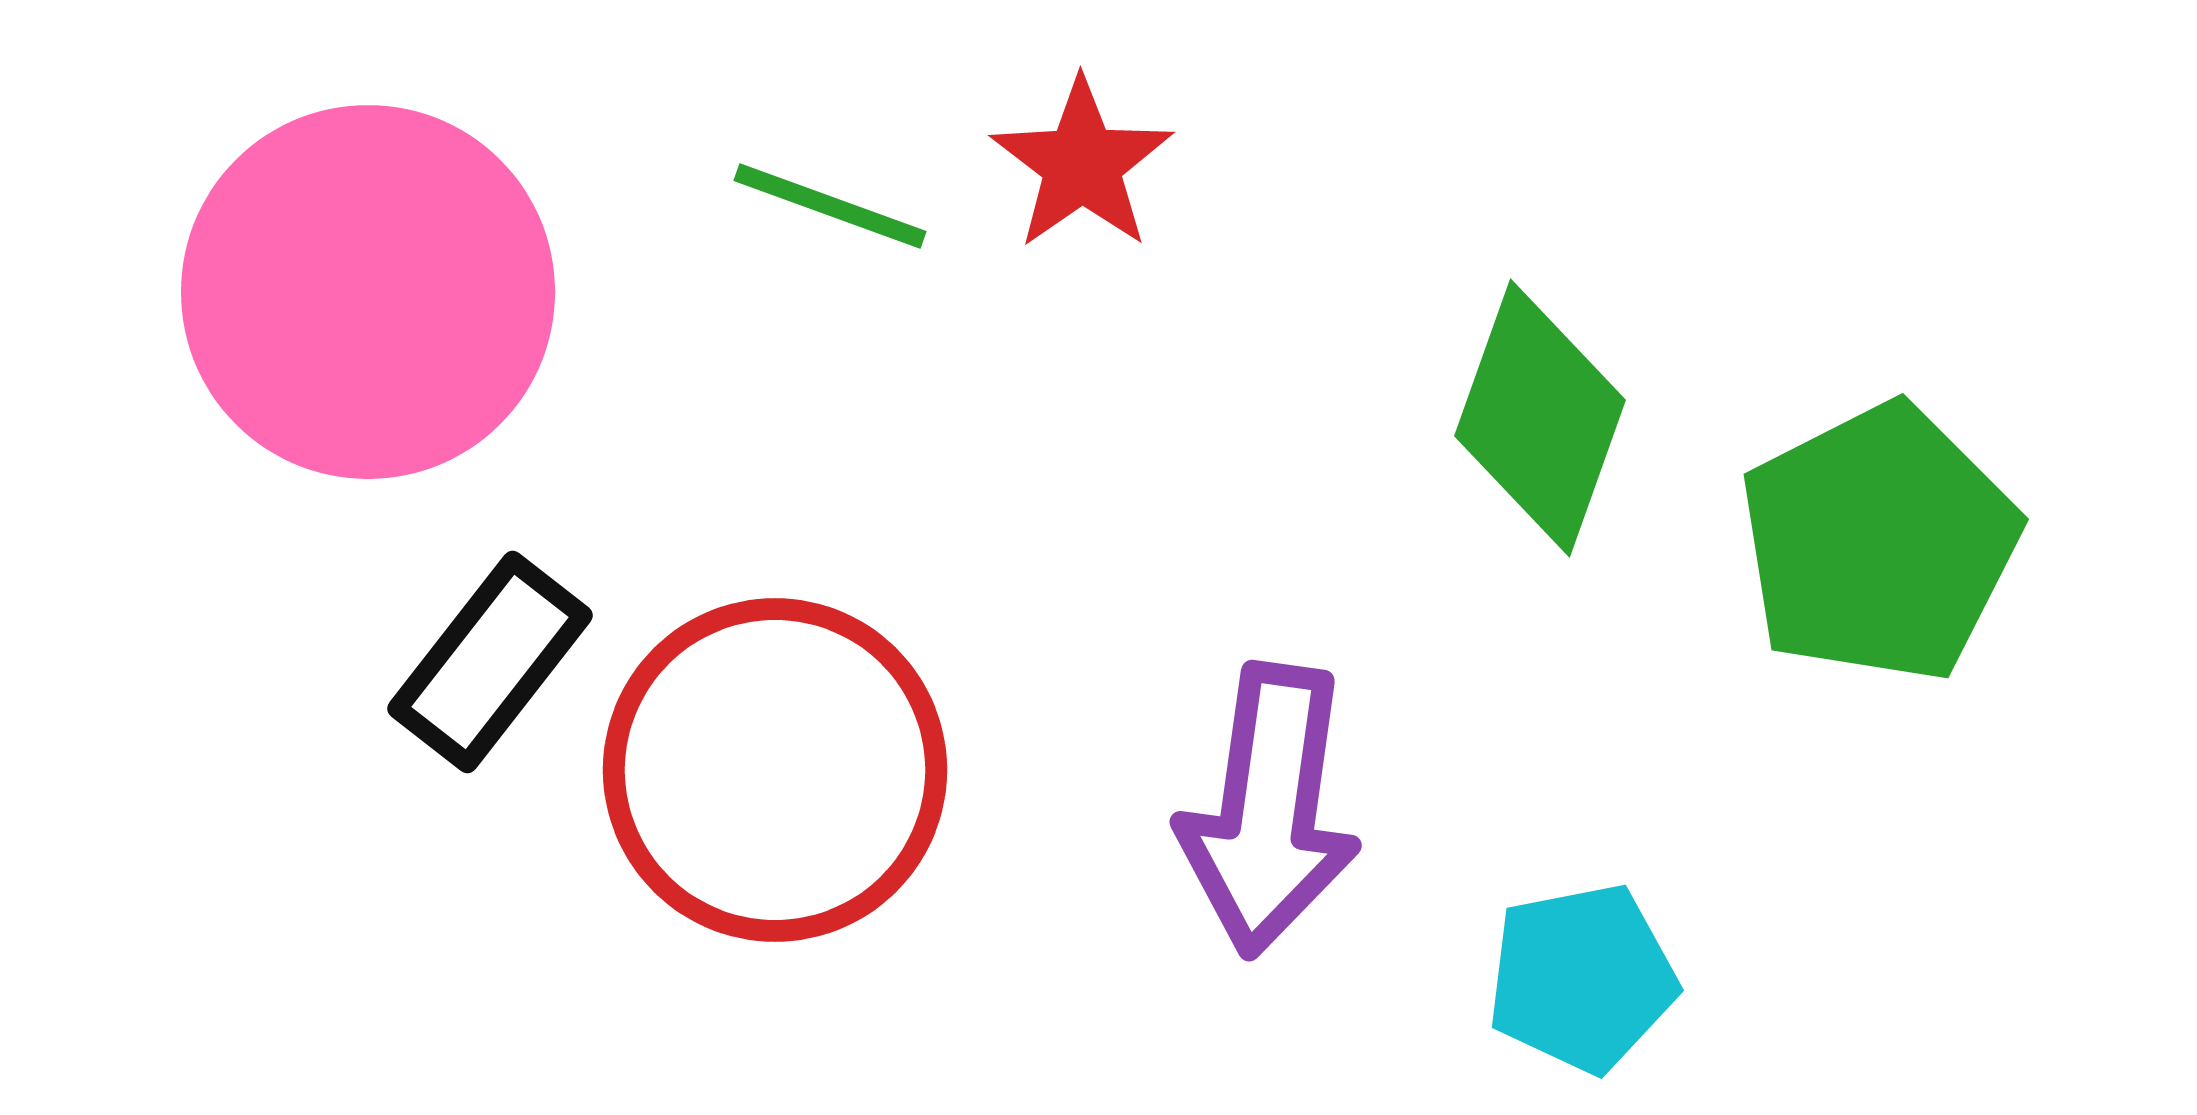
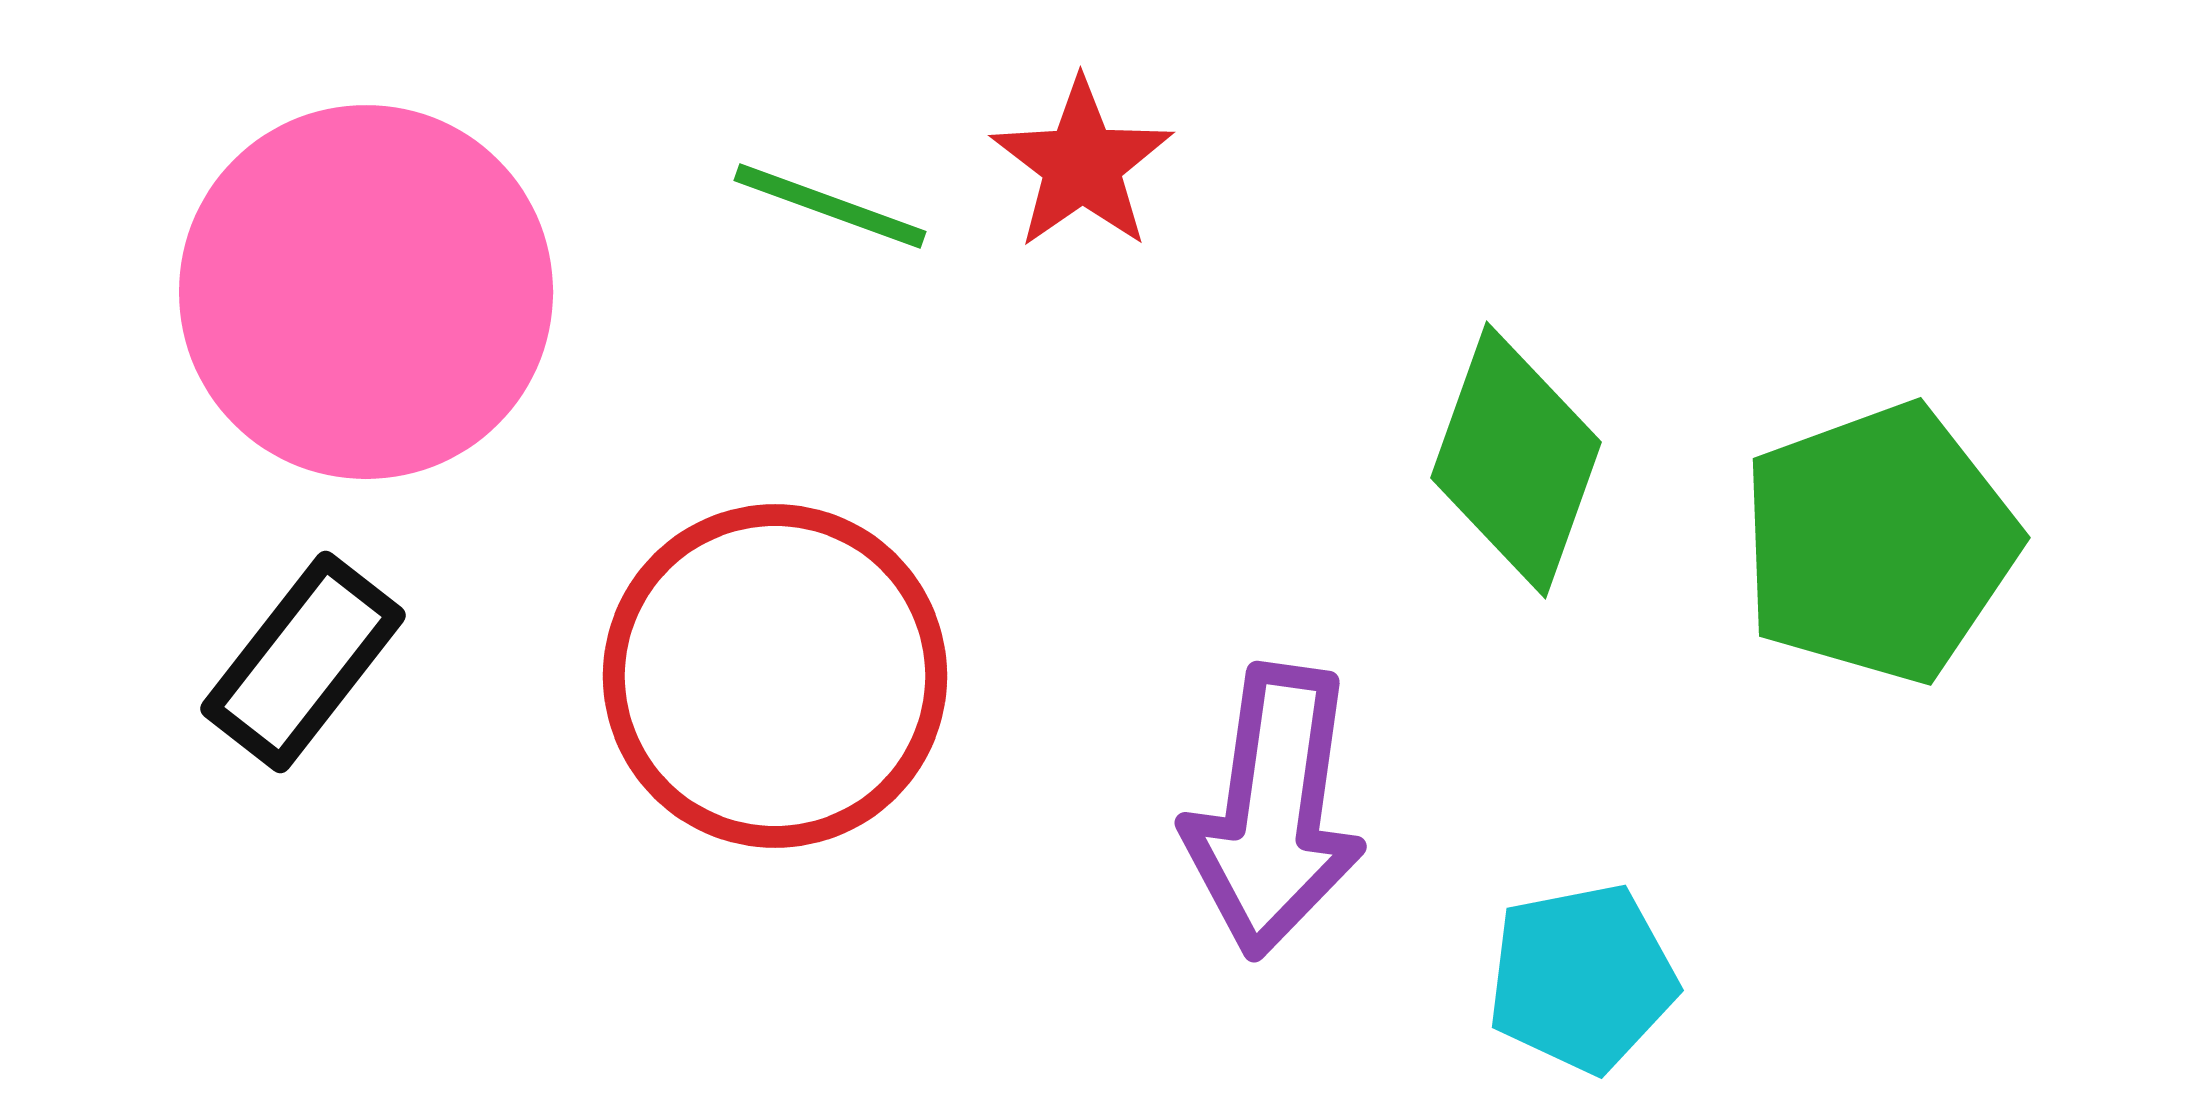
pink circle: moved 2 px left
green diamond: moved 24 px left, 42 px down
green pentagon: rotated 7 degrees clockwise
black rectangle: moved 187 px left
red circle: moved 94 px up
purple arrow: moved 5 px right, 1 px down
